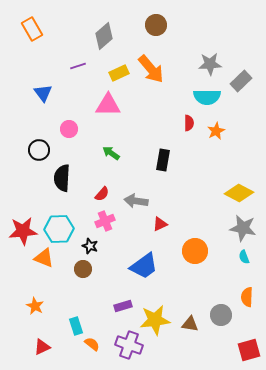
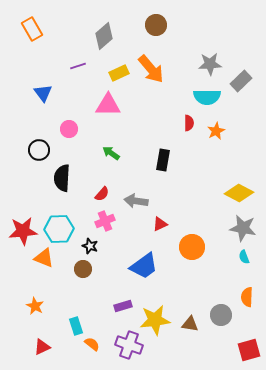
orange circle at (195, 251): moved 3 px left, 4 px up
